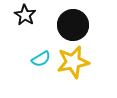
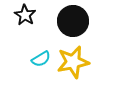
black circle: moved 4 px up
